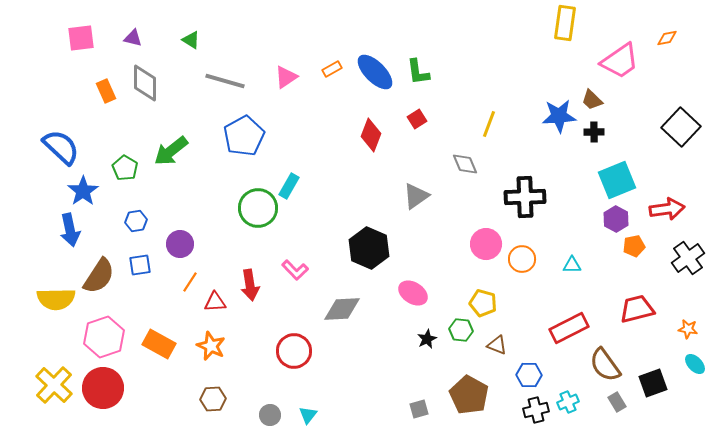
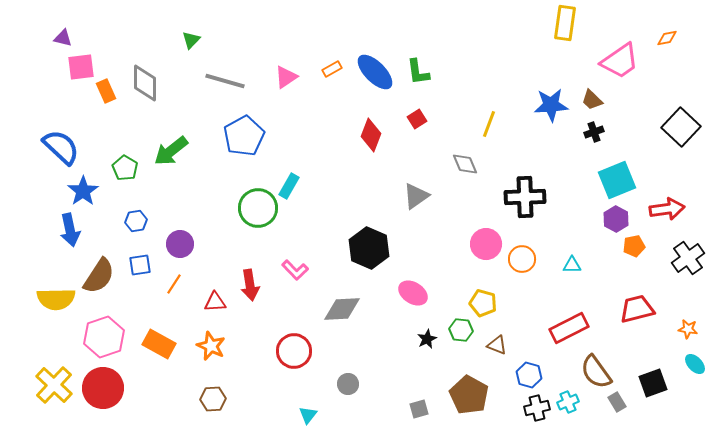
pink square at (81, 38): moved 29 px down
purple triangle at (133, 38): moved 70 px left
green triangle at (191, 40): rotated 42 degrees clockwise
blue star at (559, 116): moved 8 px left, 11 px up
black cross at (594, 132): rotated 18 degrees counterclockwise
orange line at (190, 282): moved 16 px left, 2 px down
brown semicircle at (605, 365): moved 9 px left, 7 px down
blue hexagon at (529, 375): rotated 15 degrees clockwise
black cross at (536, 410): moved 1 px right, 2 px up
gray circle at (270, 415): moved 78 px right, 31 px up
